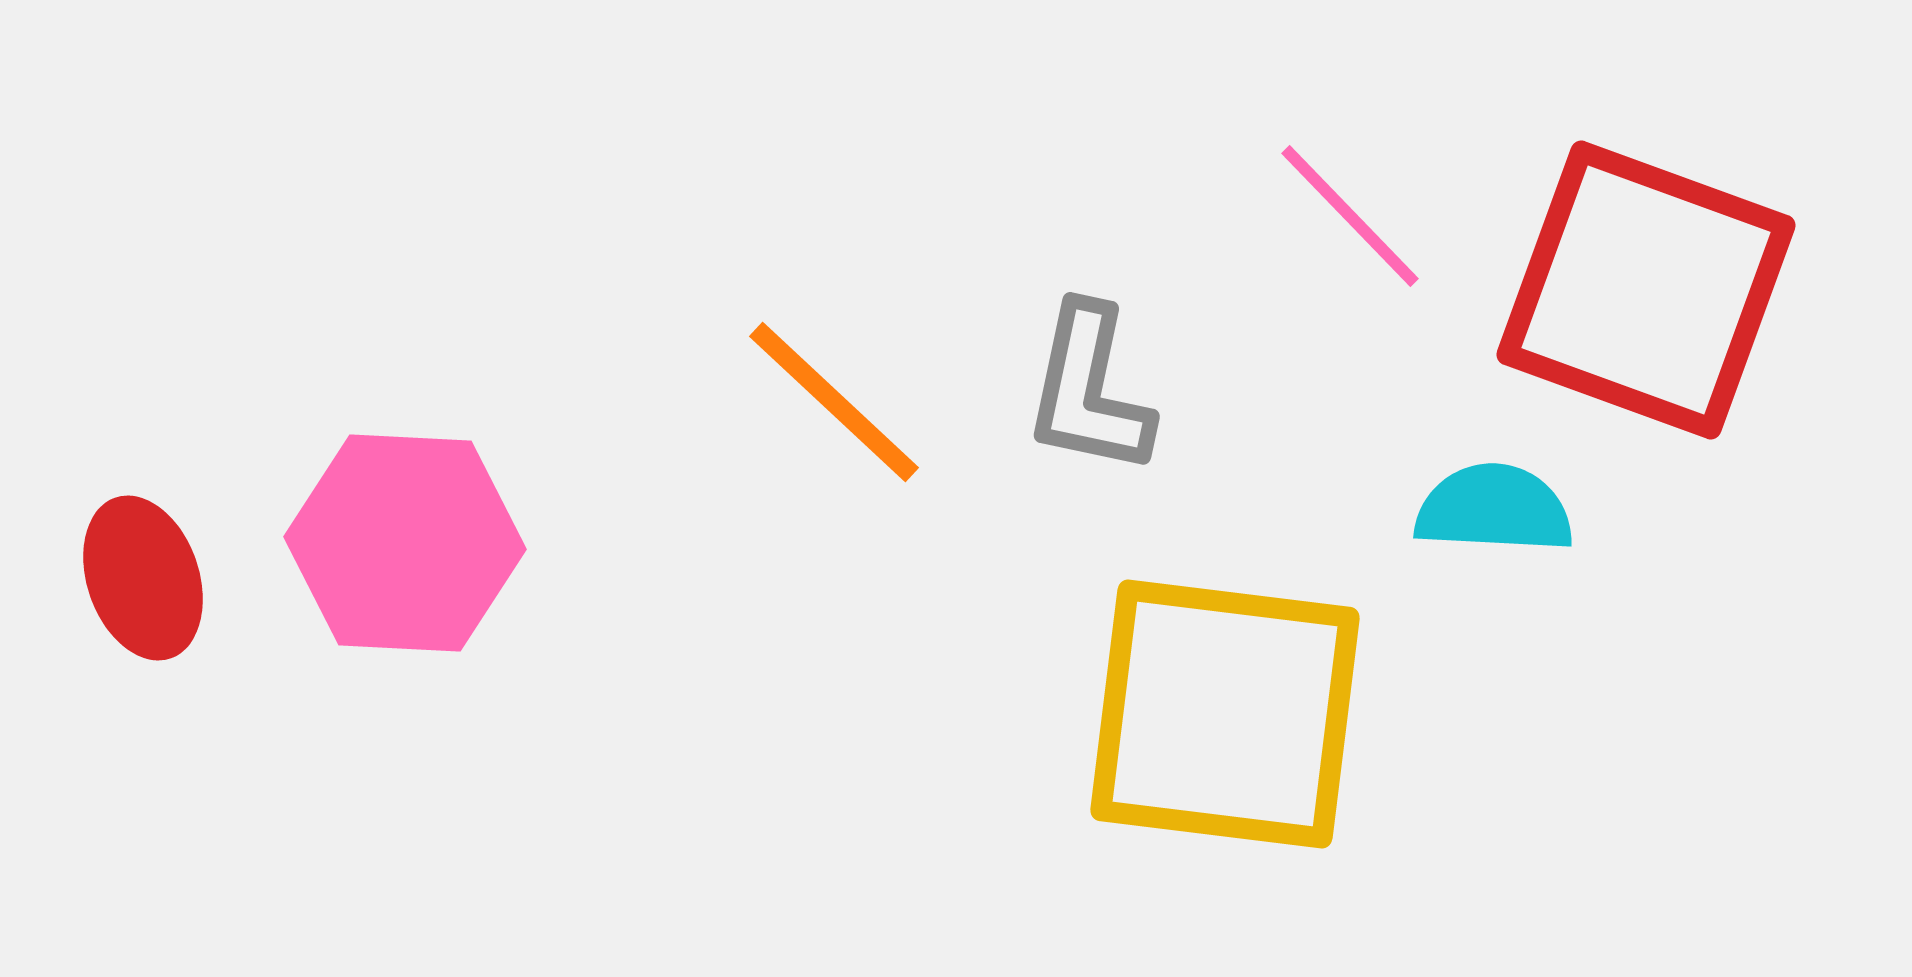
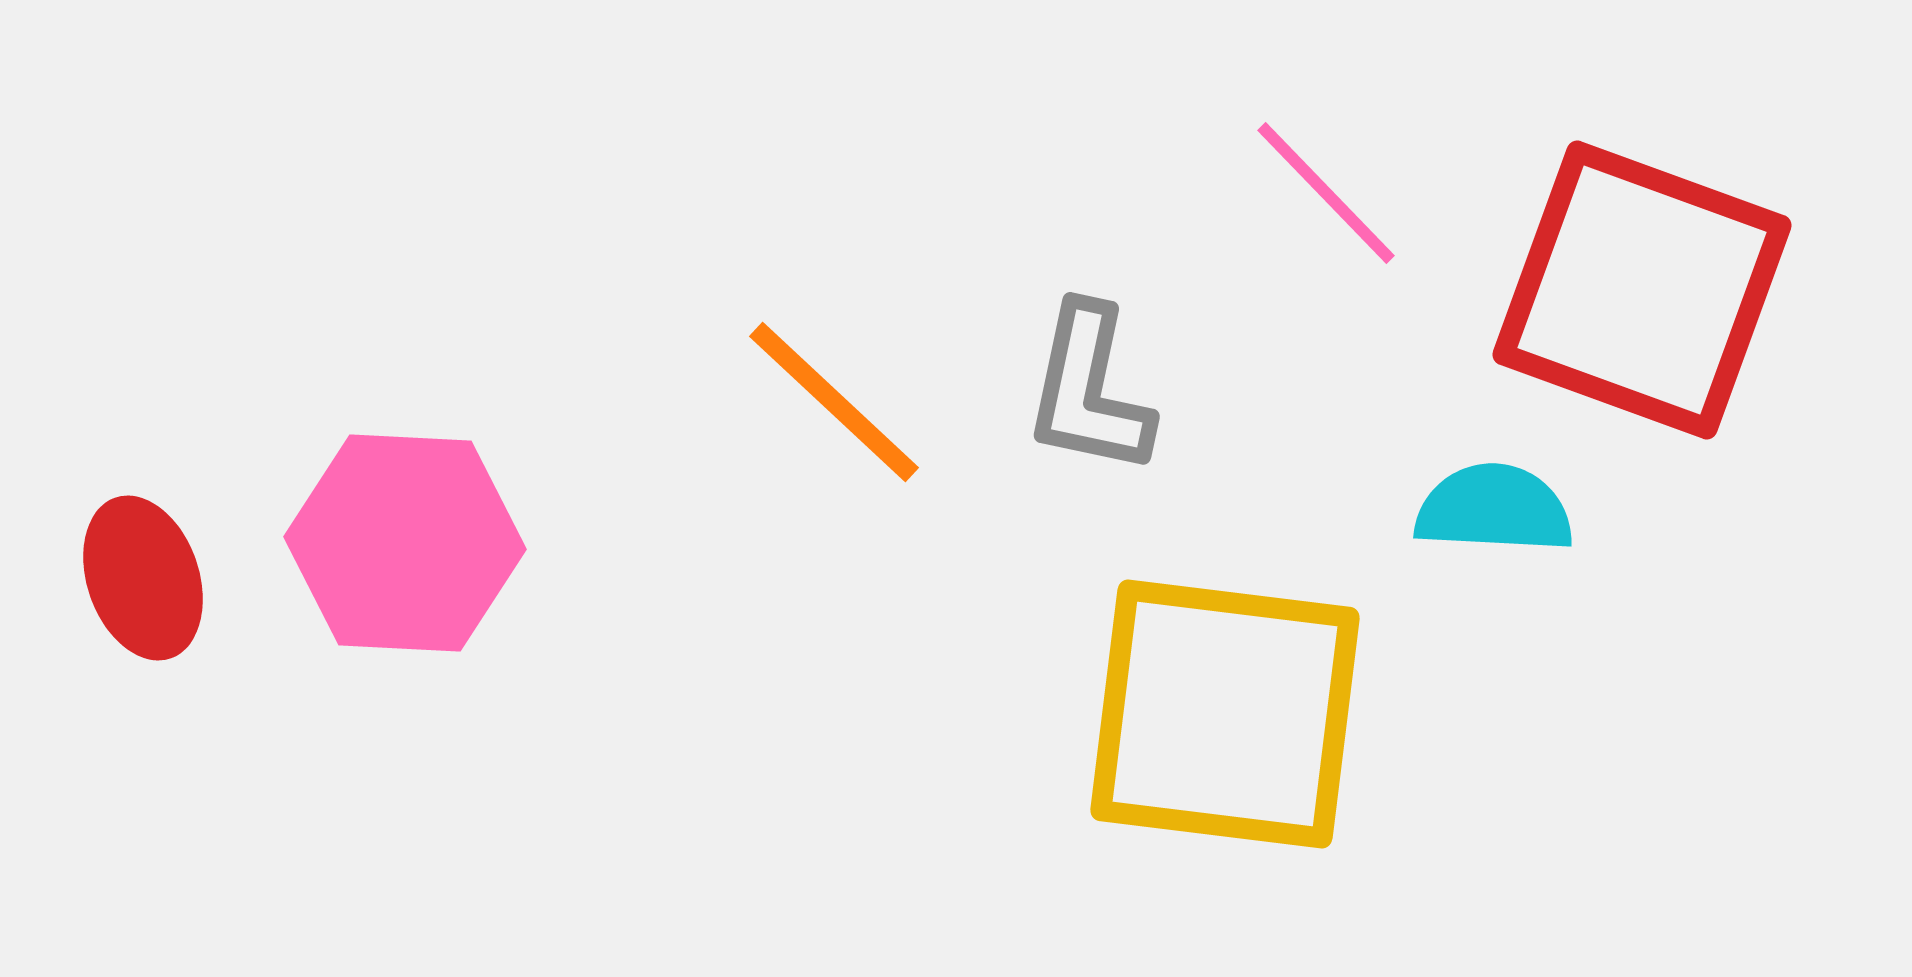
pink line: moved 24 px left, 23 px up
red square: moved 4 px left
